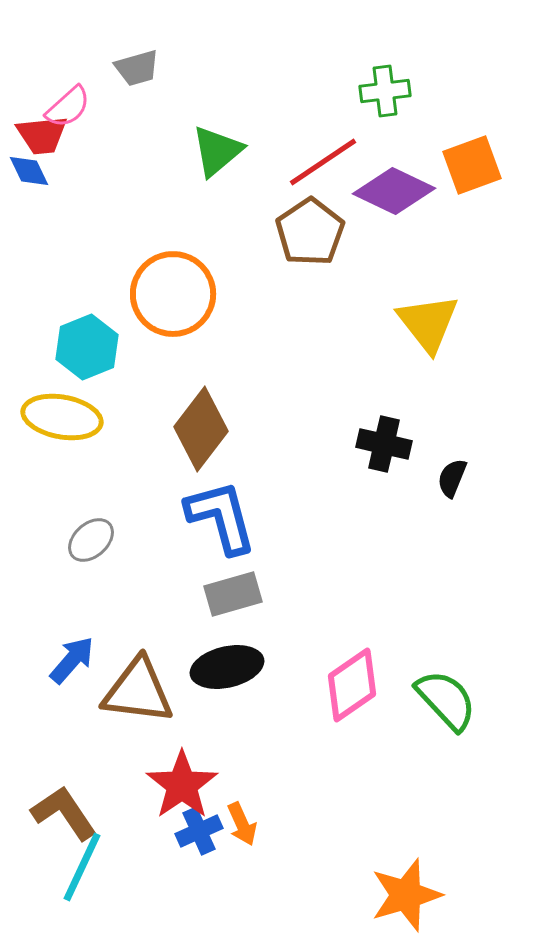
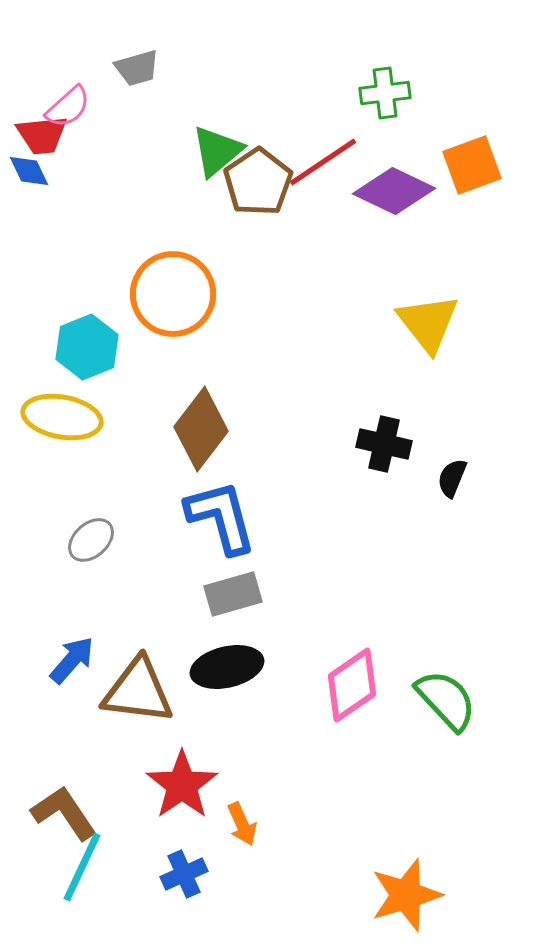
green cross: moved 2 px down
brown pentagon: moved 52 px left, 50 px up
blue cross: moved 15 px left, 43 px down
